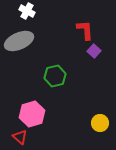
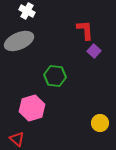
green hexagon: rotated 20 degrees clockwise
pink hexagon: moved 6 px up
red triangle: moved 3 px left, 2 px down
